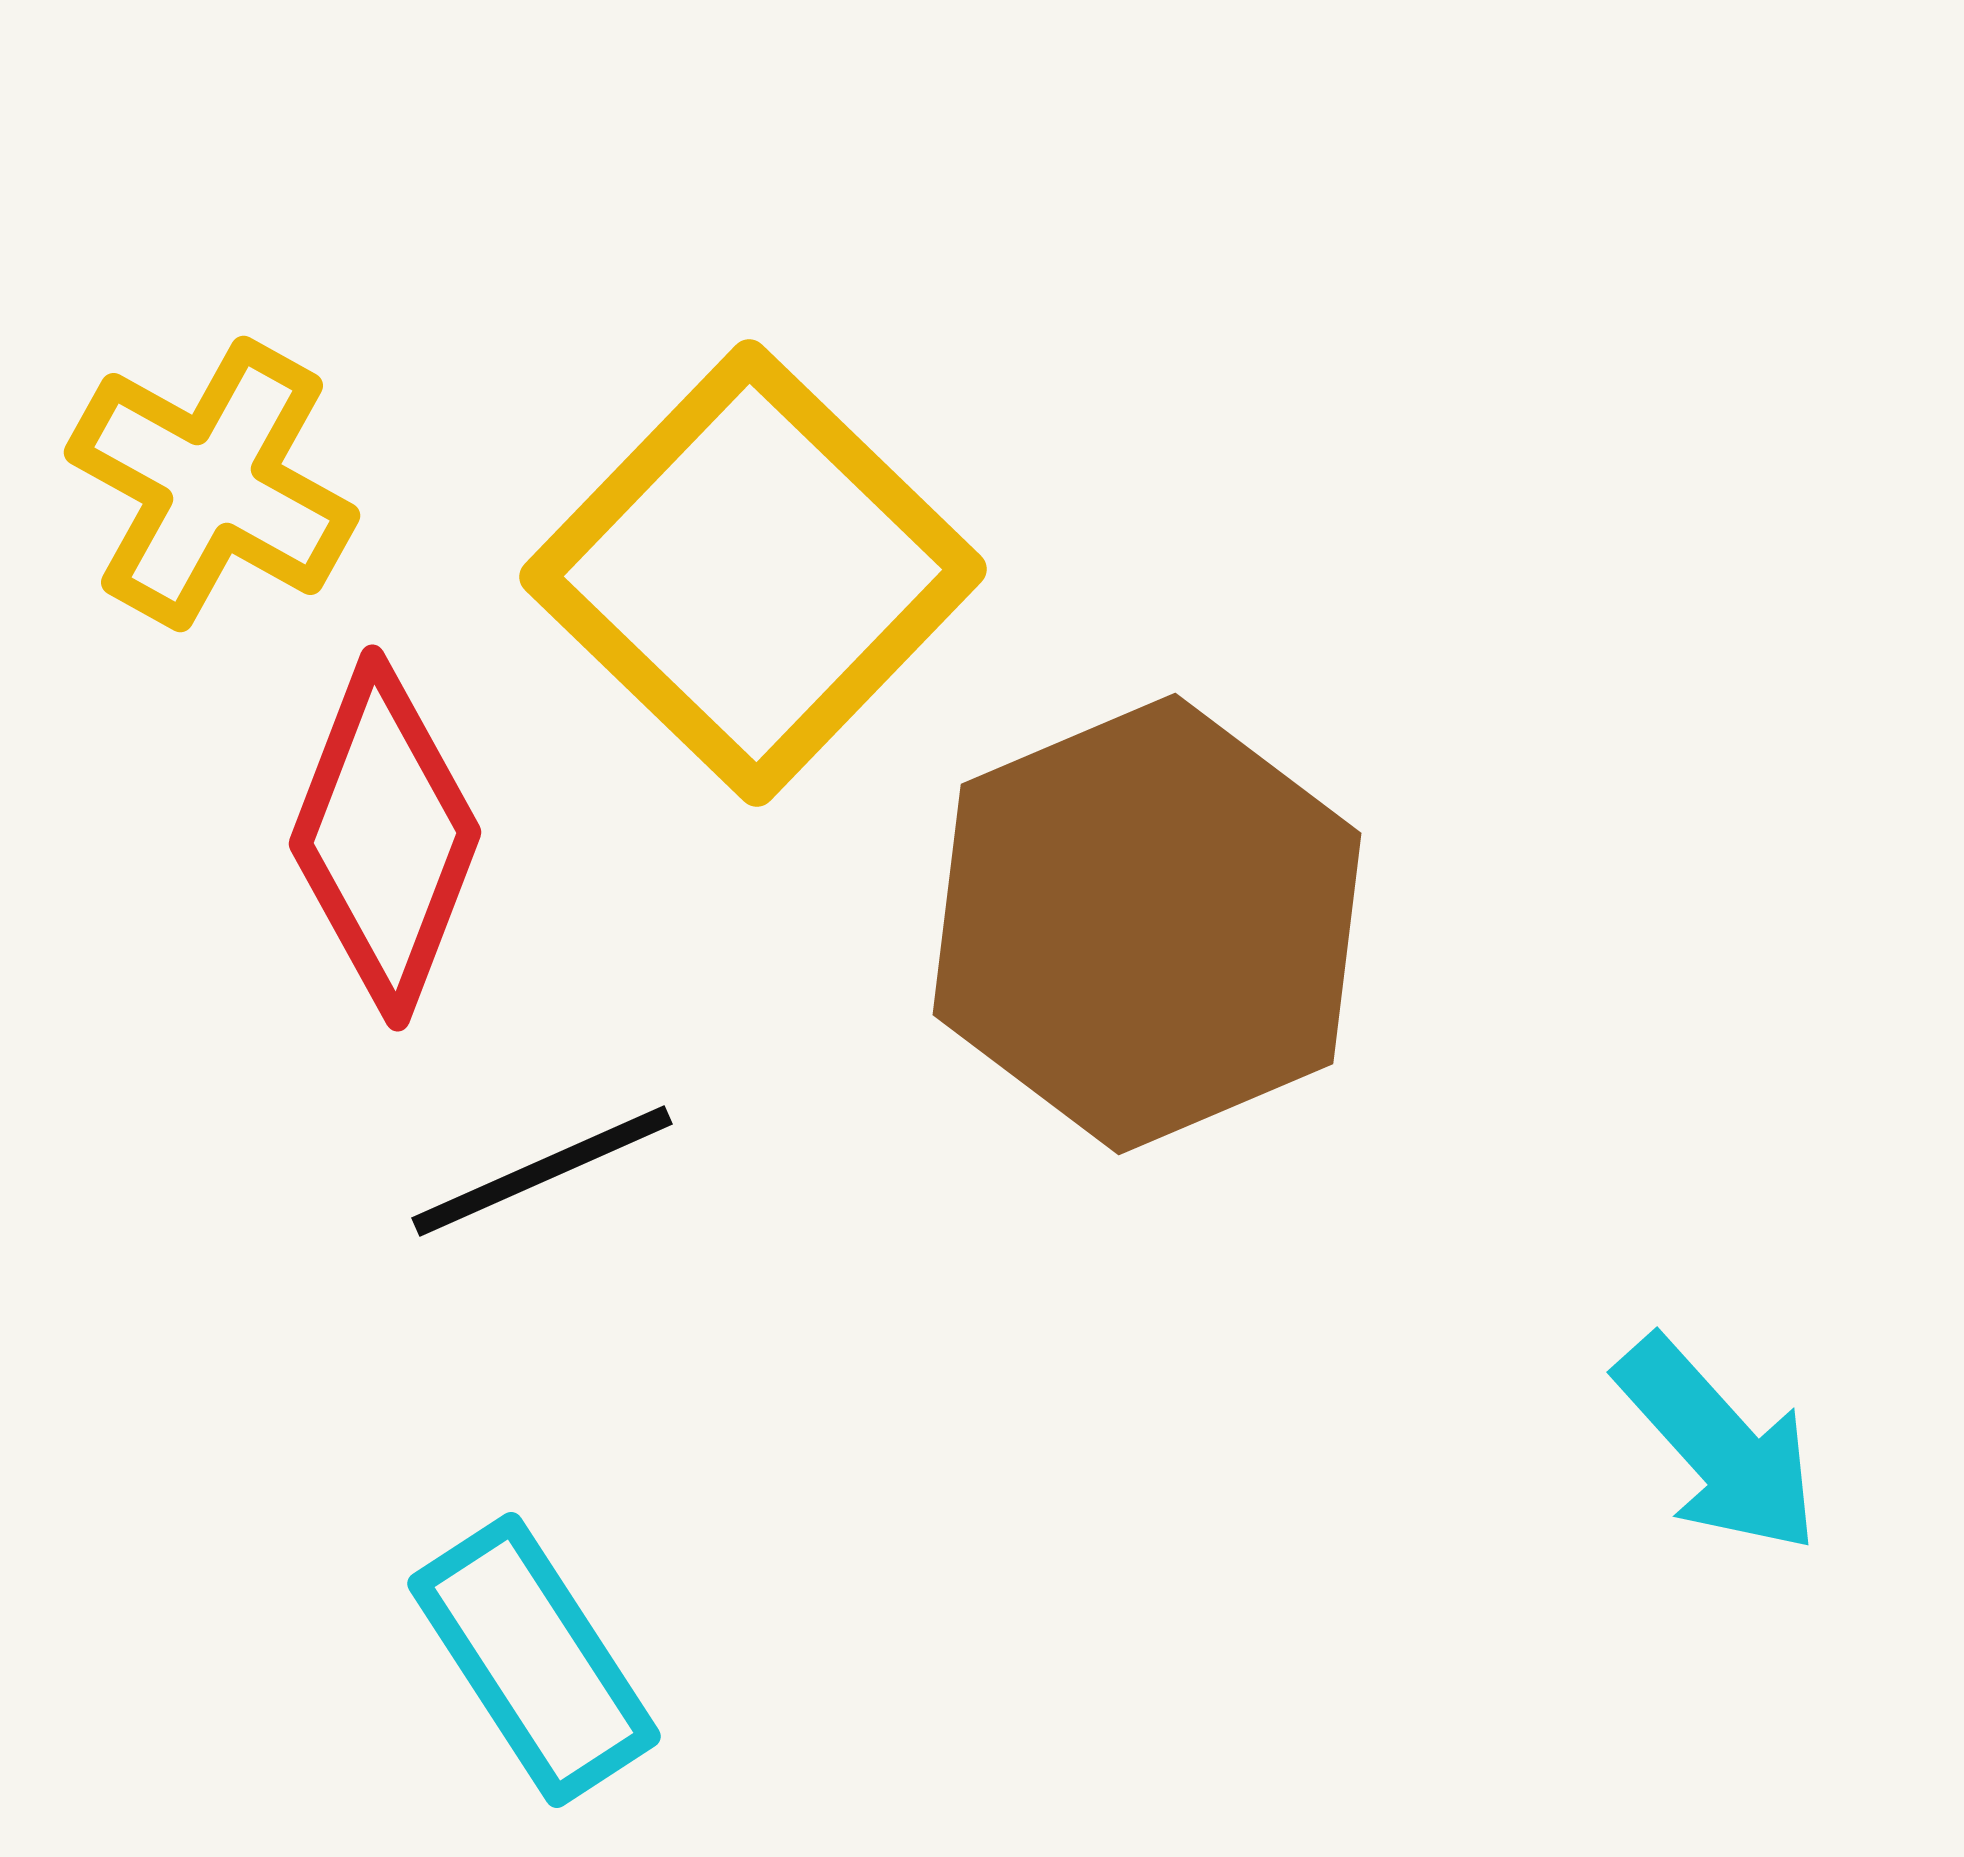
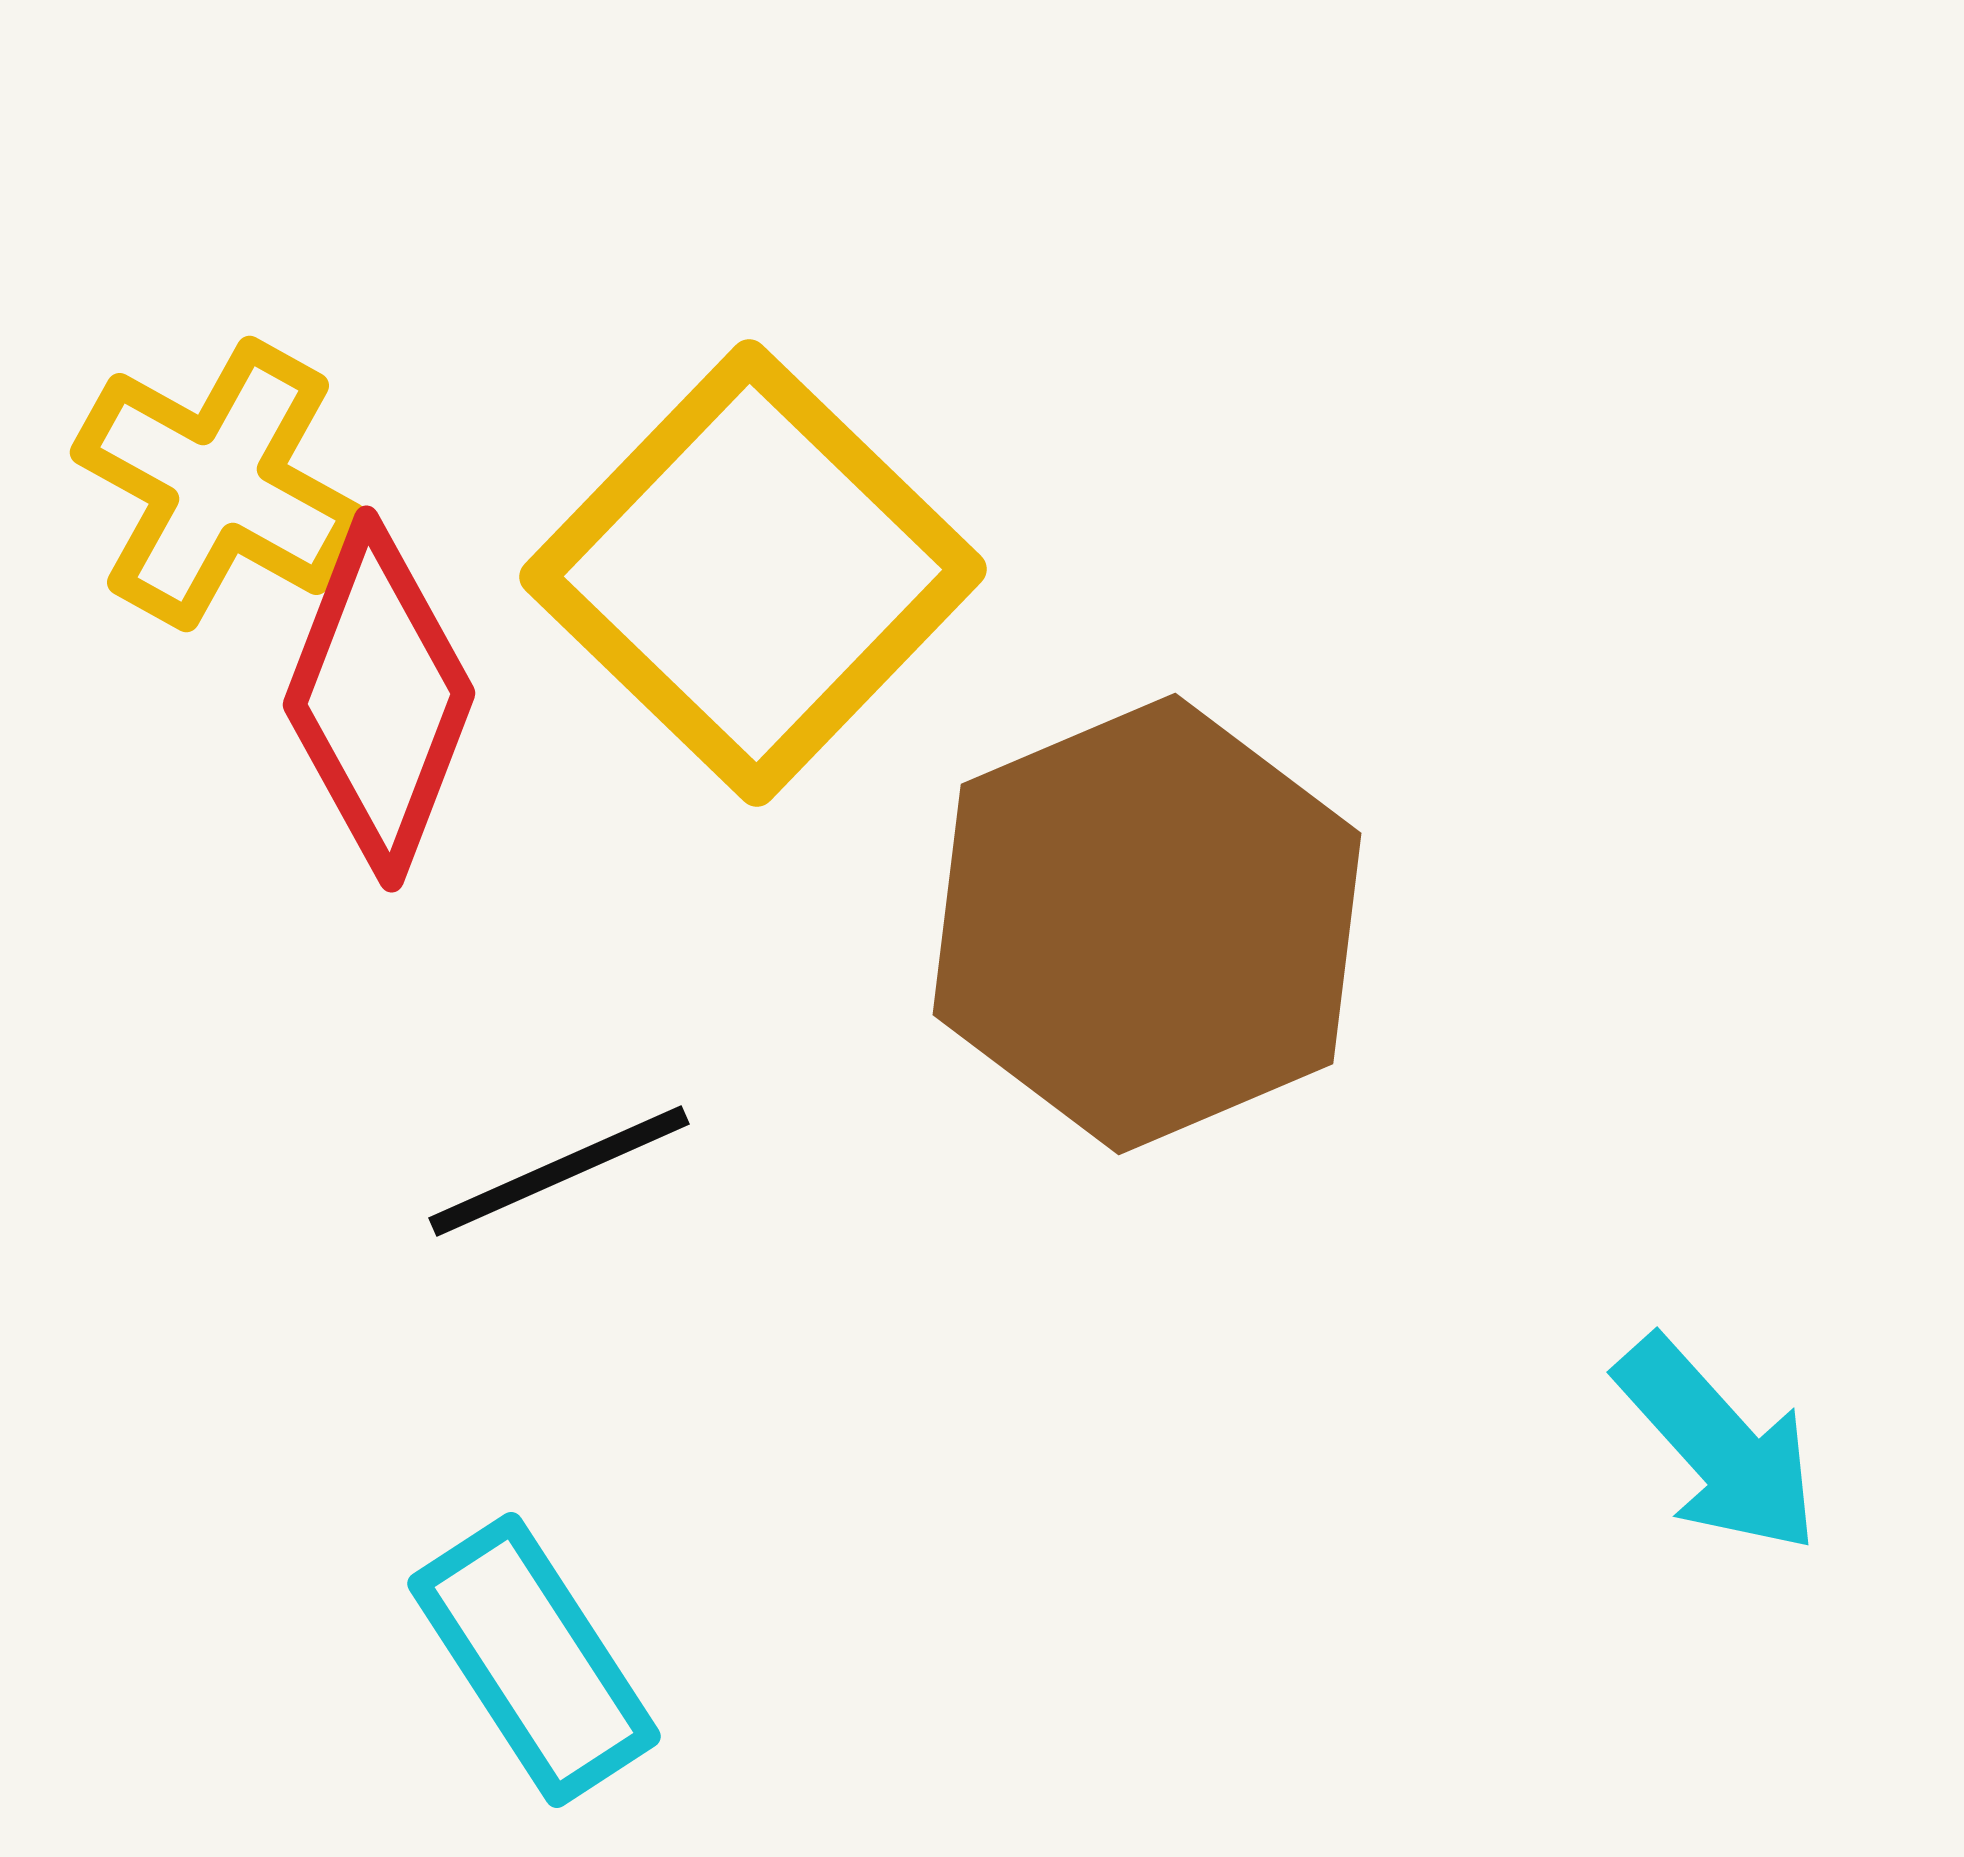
yellow cross: moved 6 px right
red diamond: moved 6 px left, 139 px up
black line: moved 17 px right
